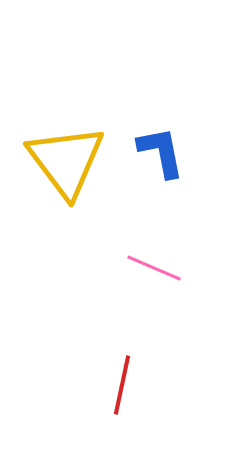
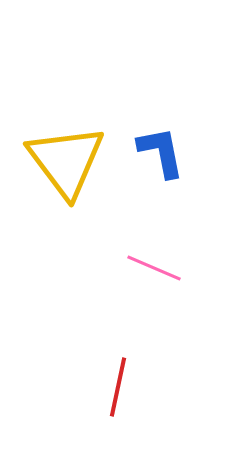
red line: moved 4 px left, 2 px down
